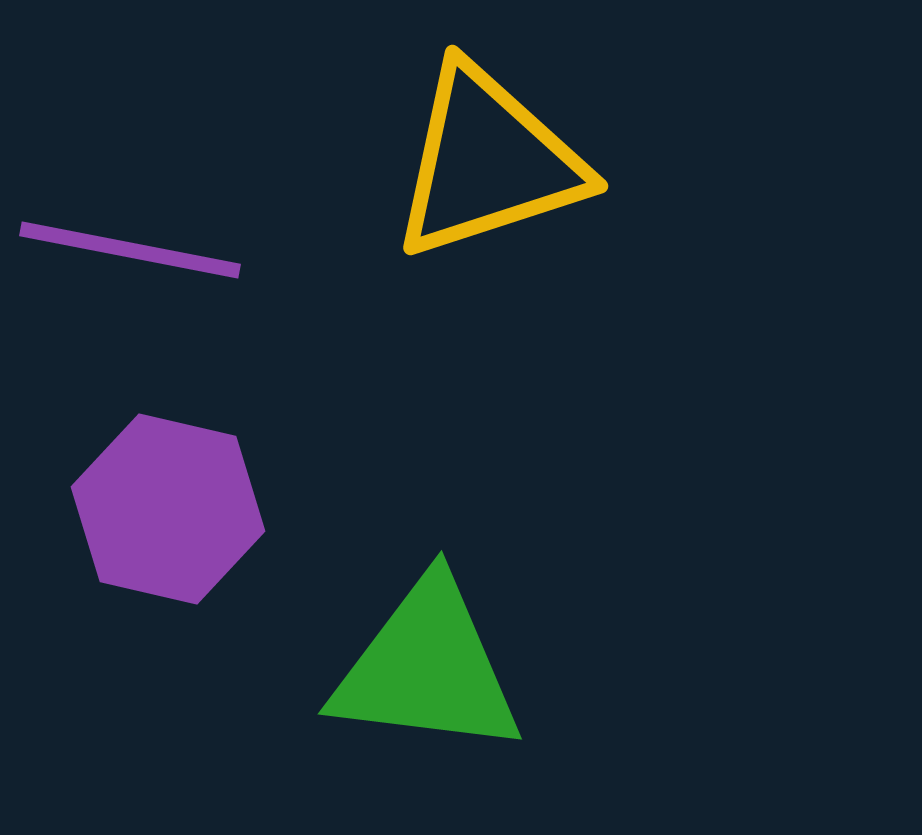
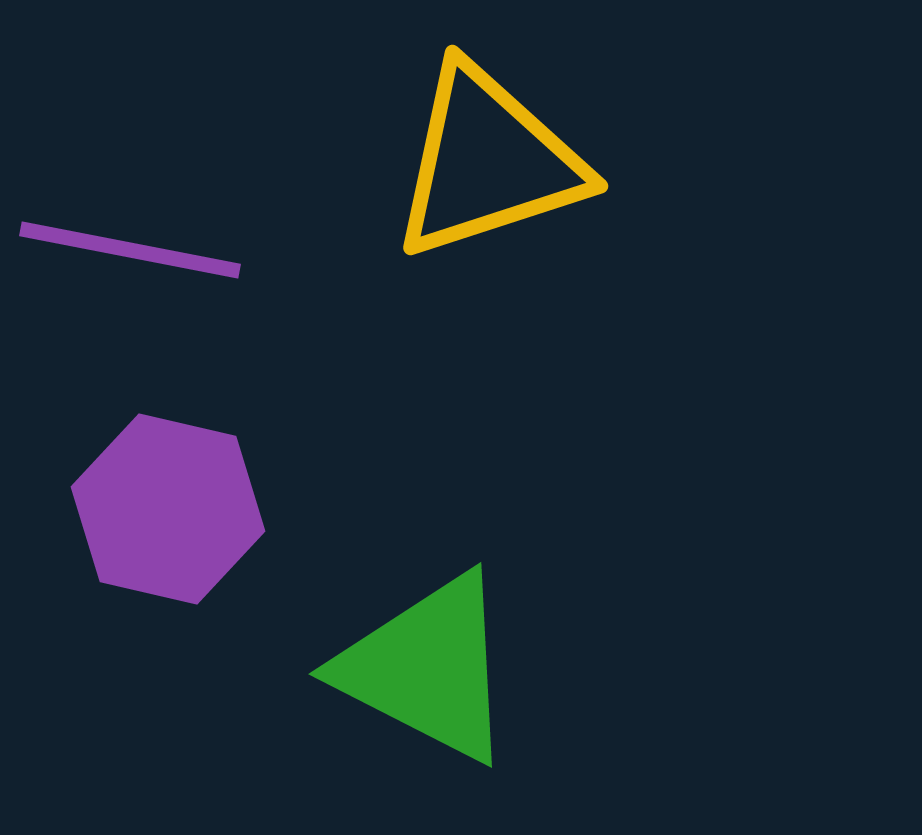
green triangle: rotated 20 degrees clockwise
